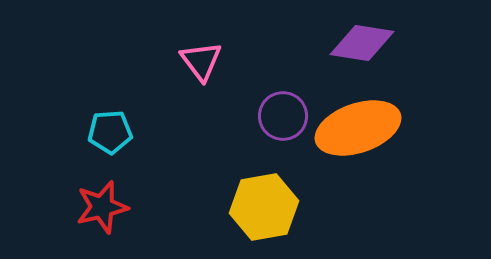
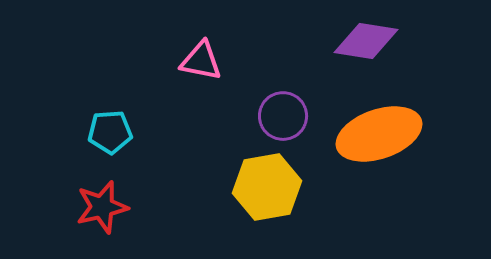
purple diamond: moved 4 px right, 2 px up
pink triangle: rotated 42 degrees counterclockwise
orange ellipse: moved 21 px right, 6 px down
yellow hexagon: moved 3 px right, 20 px up
